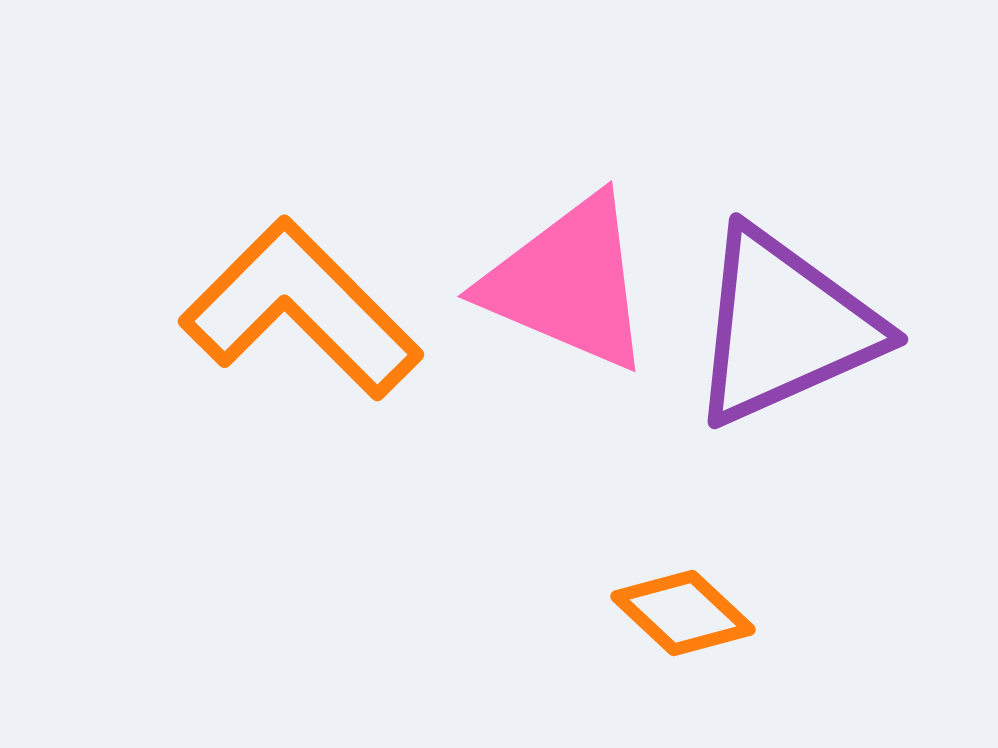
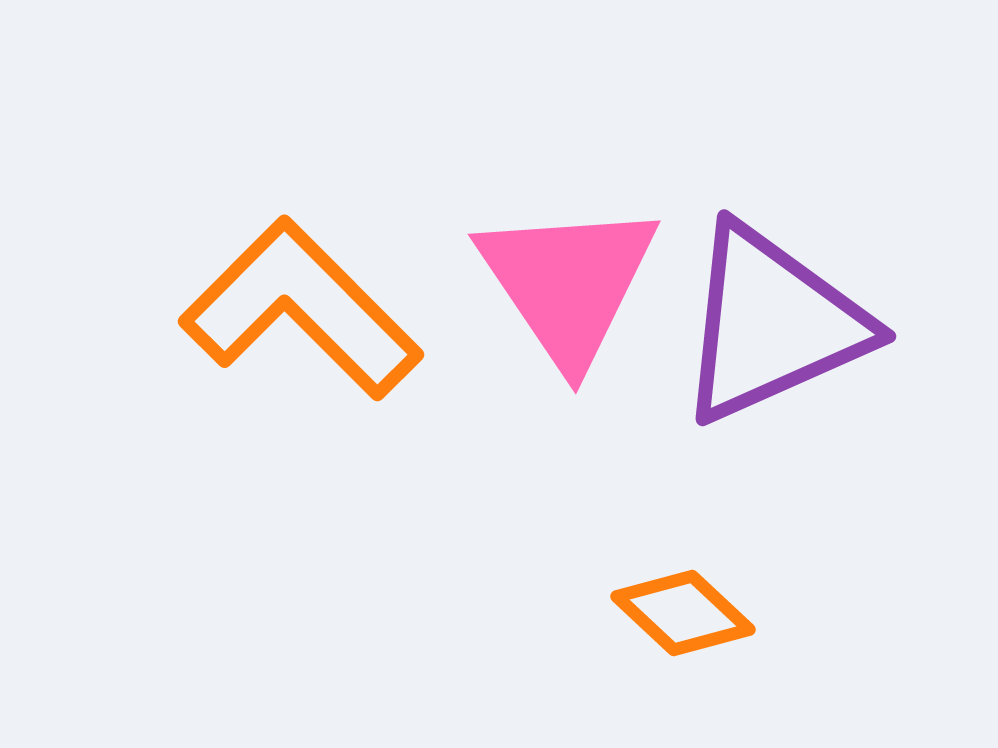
pink triangle: rotated 33 degrees clockwise
purple triangle: moved 12 px left, 3 px up
